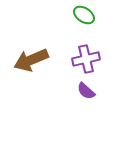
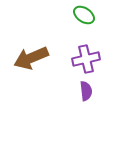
brown arrow: moved 2 px up
purple semicircle: rotated 138 degrees counterclockwise
